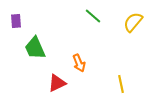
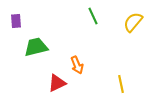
green line: rotated 24 degrees clockwise
green trapezoid: moved 1 px right, 1 px up; rotated 100 degrees clockwise
orange arrow: moved 2 px left, 2 px down
